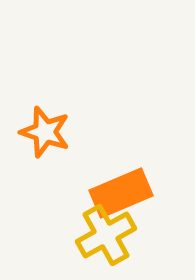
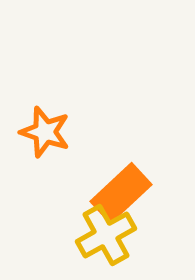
orange rectangle: rotated 20 degrees counterclockwise
